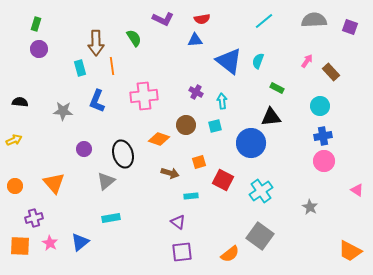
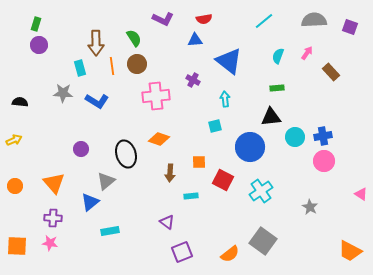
red semicircle at (202, 19): moved 2 px right
purple circle at (39, 49): moved 4 px up
cyan semicircle at (258, 61): moved 20 px right, 5 px up
pink arrow at (307, 61): moved 8 px up
green rectangle at (277, 88): rotated 32 degrees counterclockwise
purple cross at (196, 92): moved 3 px left, 12 px up
pink cross at (144, 96): moved 12 px right
blue L-shape at (97, 101): rotated 80 degrees counterclockwise
cyan arrow at (222, 101): moved 3 px right, 2 px up
cyan circle at (320, 106): moved 25 px left, 31 px down
gray star at (63, 111): moved 18 px up
brown circle at (186, 125): moved 49 px left, 61 px up
blue circle at (251, 143): moved 1 px left, 4 px down
purple circle at (84, 149): moved 3 px left
black ellipse at (123, 154): moved 3 px right
orange square at (199, 162): rotated 16 degrees clockwise
brown arrow at (170, 173): rotated 78 degrees clockwise
pink triangle at (357, 190): moved 4 px right, 4 px down
purple cross at (34, 218): moved 19 px right; rotated 18 degrees clockwise
cyan rectangle at (111, 218): moved 1 px left, 13 px down
purple triangle at (178, 222): moved 11 px left
gray square at (260, 236): moved 3 px right, 5 px down
blue triangle at (80, 242): moved 10 px right, 40 px up
pink star at (50, 243): rotated 21 degrees counterclockwise
orange square at (20, 246): moved 3 px left
purple square at (182, 252): rotated 15 degrees counterclockwise
